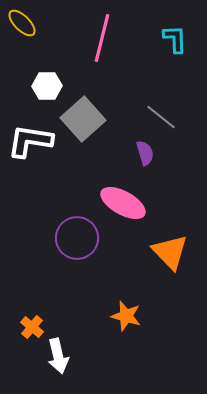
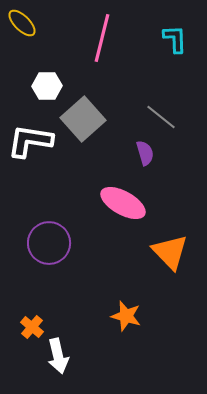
purple circle: moved 28 px left, 5 px down
